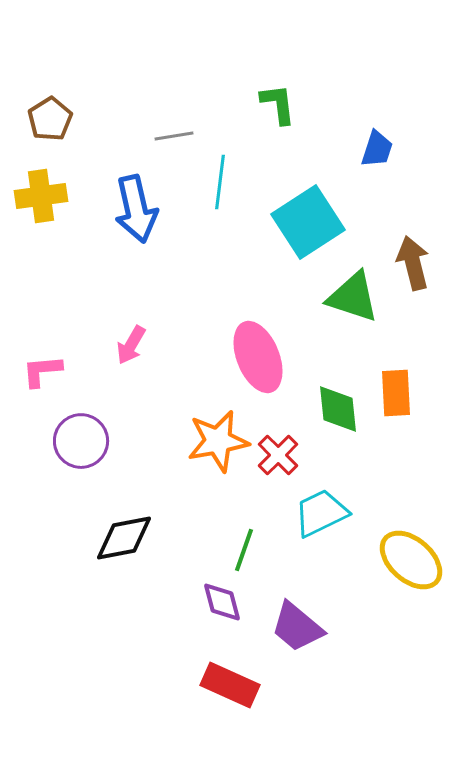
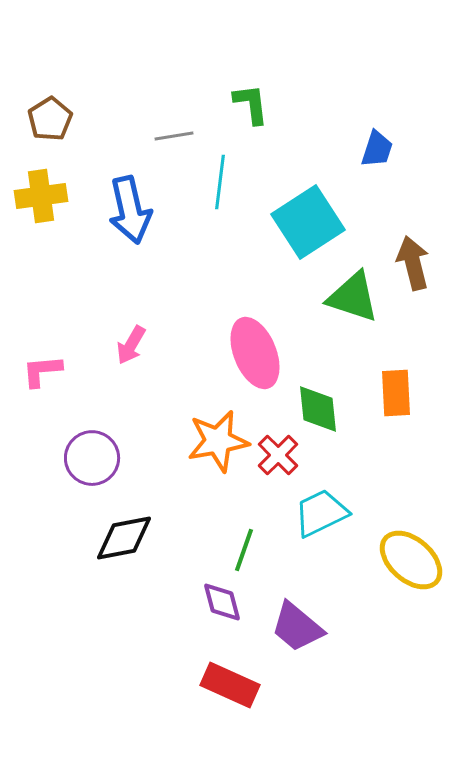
green L-shape: moved 27 px left
blue arrow: moved 6 px left, 1 px down
pink ellipse: moved 3 px left, 4 px up
green diamond: moved 20 px left
purple circle: moved 11 px right, 17 px down
